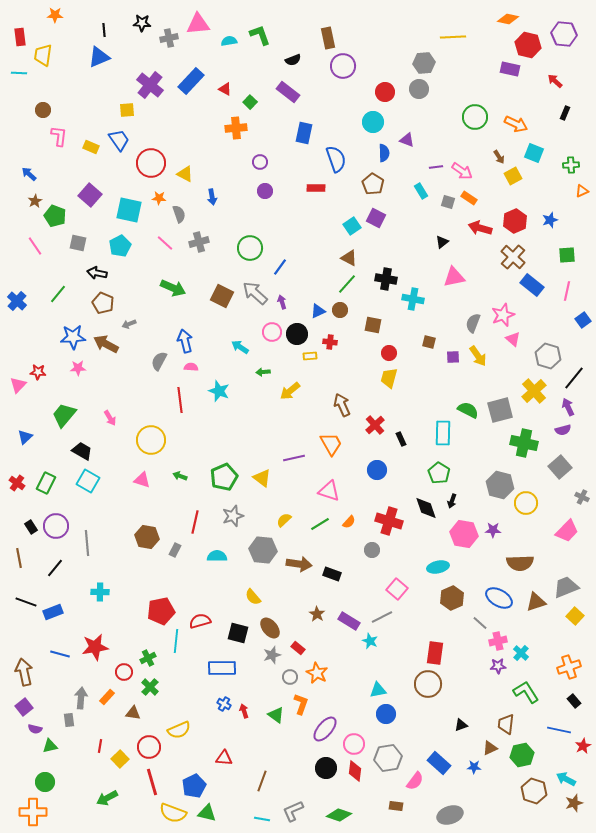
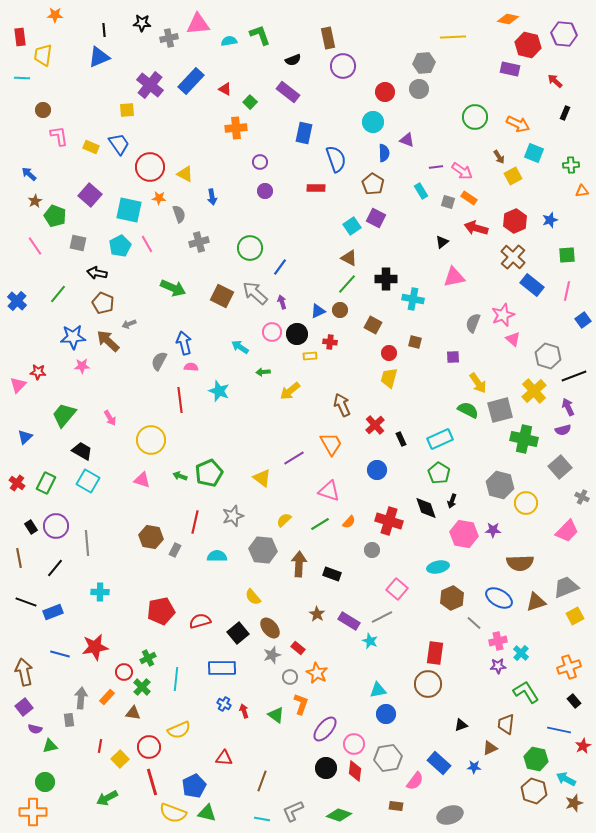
cyan line at (19, 73): moved 3 px right, 5 px down
orange arrow at (516, 124): moved 2 px right
pink L-shape at (59, 136): rotated 15 degrees counterclockwise
blue trapezoid at (119, 140): moved 4 px down
red circle at (151, 163): moved 1 px left, 4 px down
orange triangle at (582, 191): rotated 16 degrees clockwise
red arrow at (480, 228): moved 4 px left
pink line at (165, 243): moved 18 px left, 1 px down; rotated 18 degrees clockwise
black cross at (386, 279): rotated 10 degrees counterclockwise
brown square at (373, 325): rotated 18 degrees clockwise
blue arrow at (185, 341): moved 1 px left, 2 px down
brown square at (429, 342): moved 14 px left
brown arrow at (106, 344): moved 2 px right, 3 px up; rotated 15 degrees clockwise
yellow arrow at (478, 356): moved 27 px down
pink star at (78, 368): moved 4 px right, 2 px up
black line at (574, 378): moved 2 px up; rotated 30 degrees clockwise
cyan rectangle at (443, 433): moved 3 px left, 6 px down; rotated 65 degrees clockwise
green cross at (524, 443): moved 4 px up
purple line at (294, 458): rotated 20 degrees counterclockwise
green pentagon at (224, 477): moved 15 px left, 4 px up
brown hexagon at (147, 537): moved 4 px right
brown arrow at (299, 564): rotated 95 degrees counterclockwise
yellow square at (575, 616): rotated 18 degrees clockwise
gray line at (480, 623): moved 6 px left
black square at (238, 633): rotated 35 degrees clockwise
cyan line at (176, 641): moved 38 px down
green cross at (150, 687): moved 8 px left
green hexagon at (522, 755): moved 14 px right, 4 px down; rotated 25 degrees clockwise
